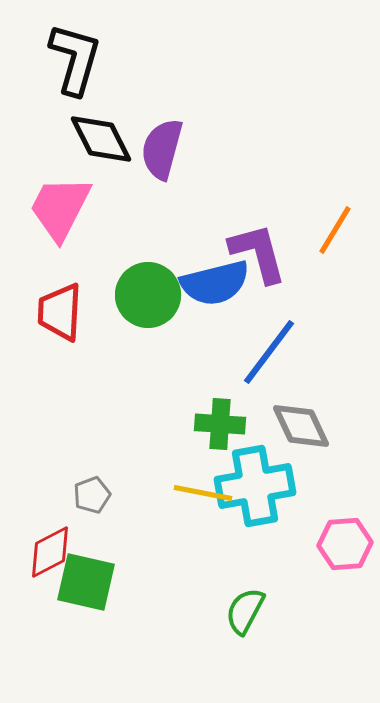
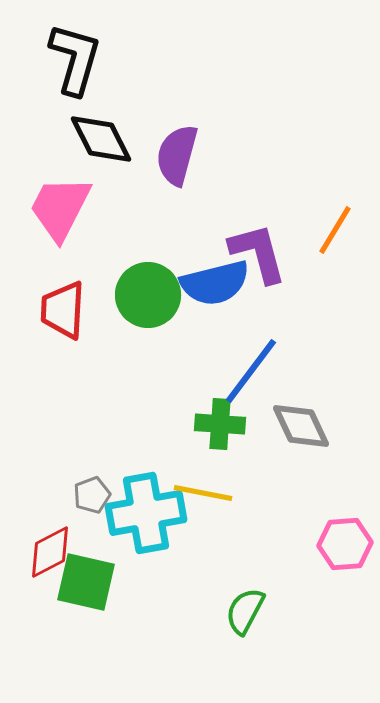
purple semicircle: moved 15 px right, 6 px down
red trapezoid: moved 3 px right, 2 px up
blue line: moved 18 px left, 19 px down
cyan cross: moved 109 px left, 27 px down
